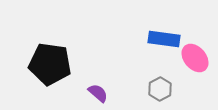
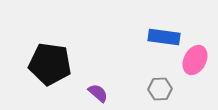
blue rectangle: moved 2 px up
pink ellipse: moved 2 px down; rotated 68 degrees clockwise
gray hexagon: rotated 25 degrees clockwise
